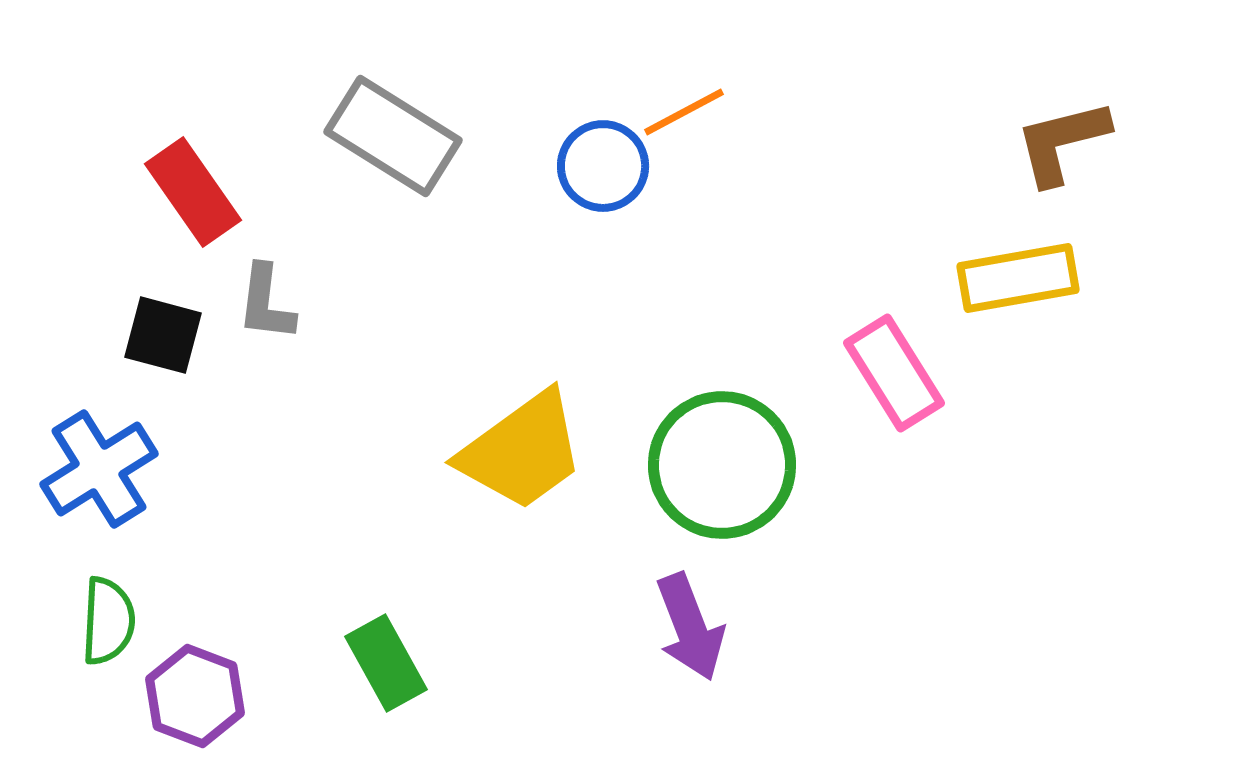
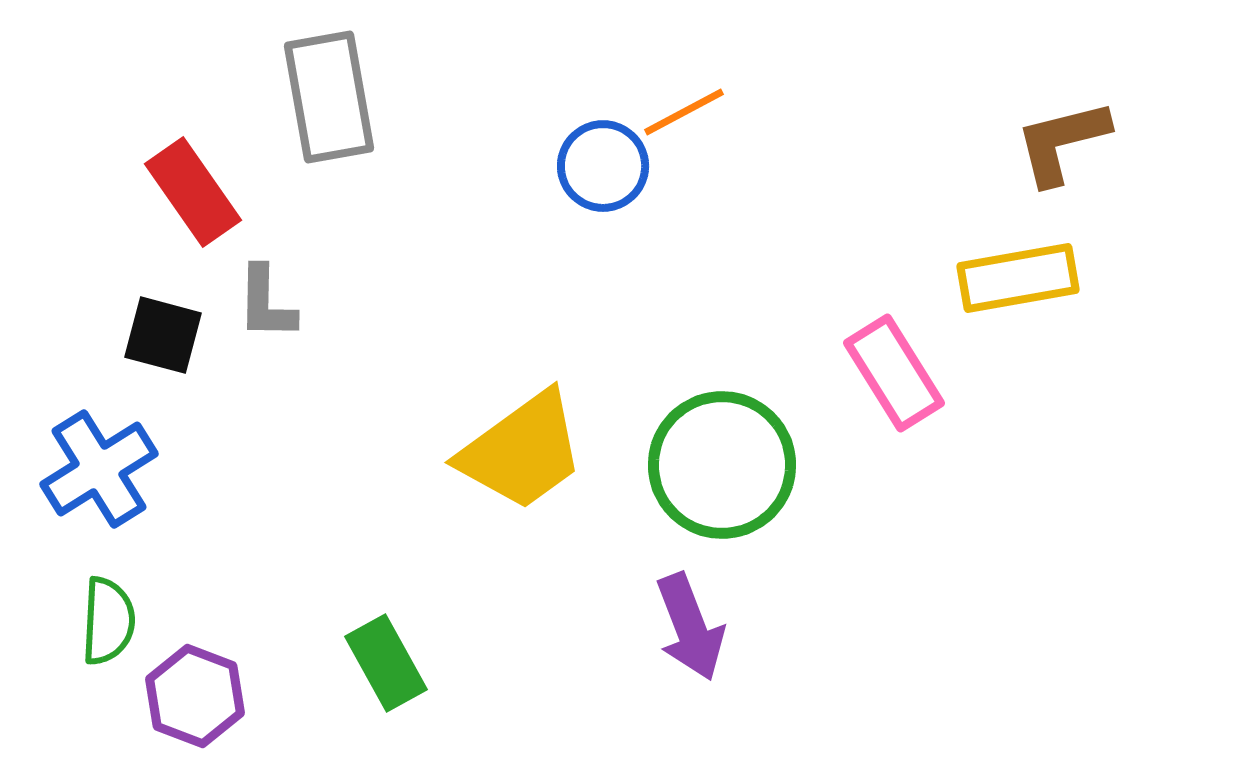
gray rectangle: moved 64 px left, 39 px up; rotated 48 degrees clockwise
gray L-shape: rotated 6 degrees counterclockwise
